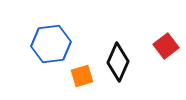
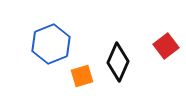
blue hexagon: rotated 15 degrees counterclockwise
